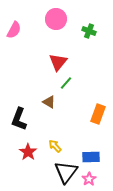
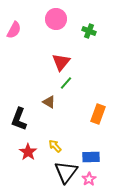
red triangle: moved 3 px right
